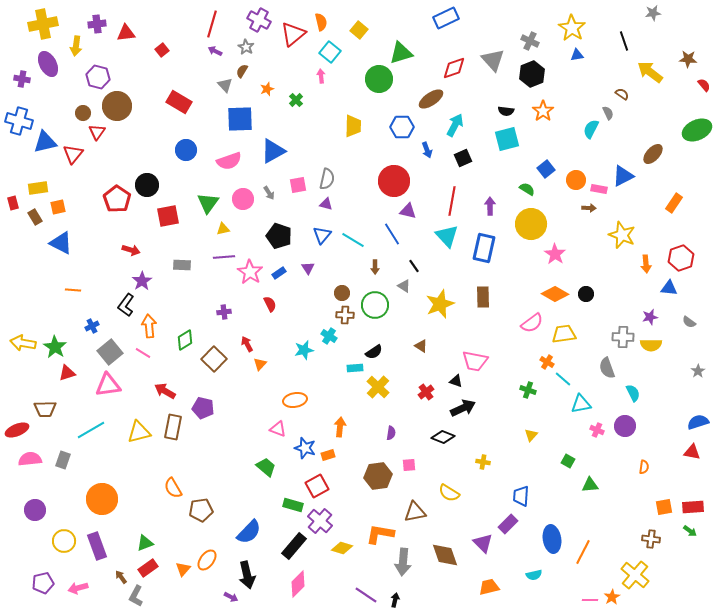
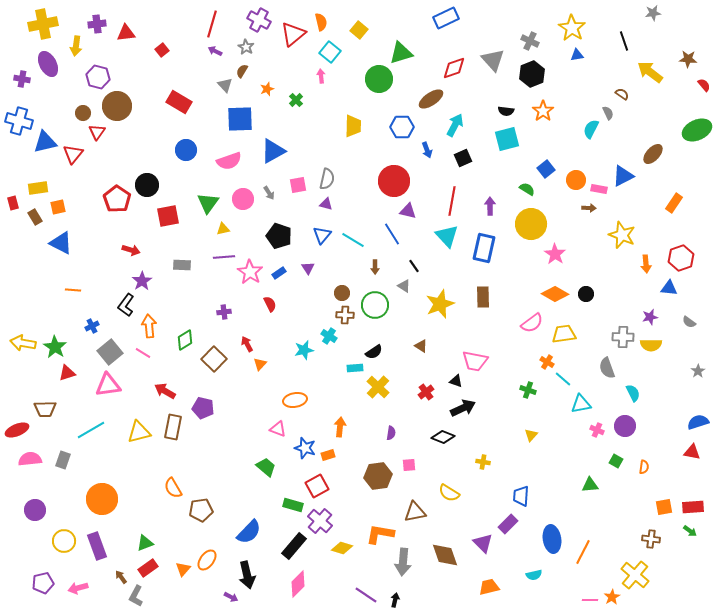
green square at (568, 461): moved 48 px right
